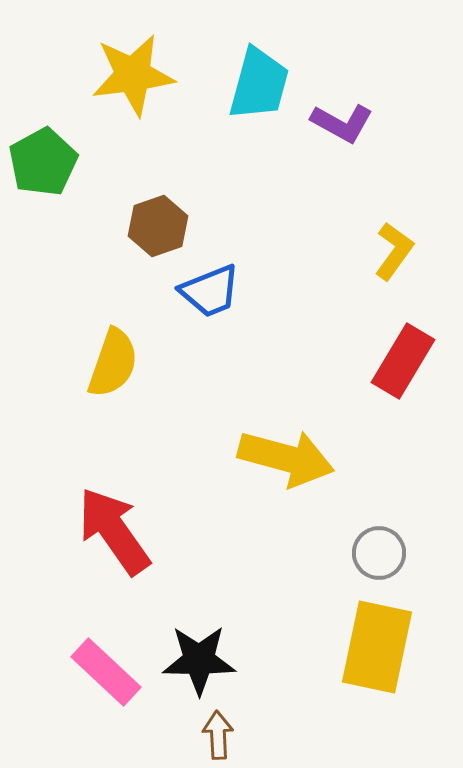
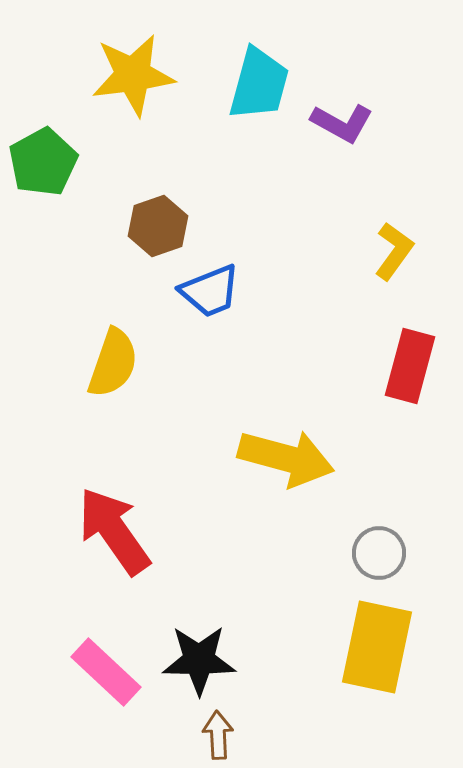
red rectangle: moved 7 px right, 5 px down; rotated 16 degrees counterclockwise
